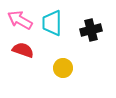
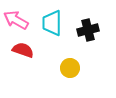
pink arrow: moved 4 px left
black cross: moved 3 px left
yellow circle: moved 7 px right
